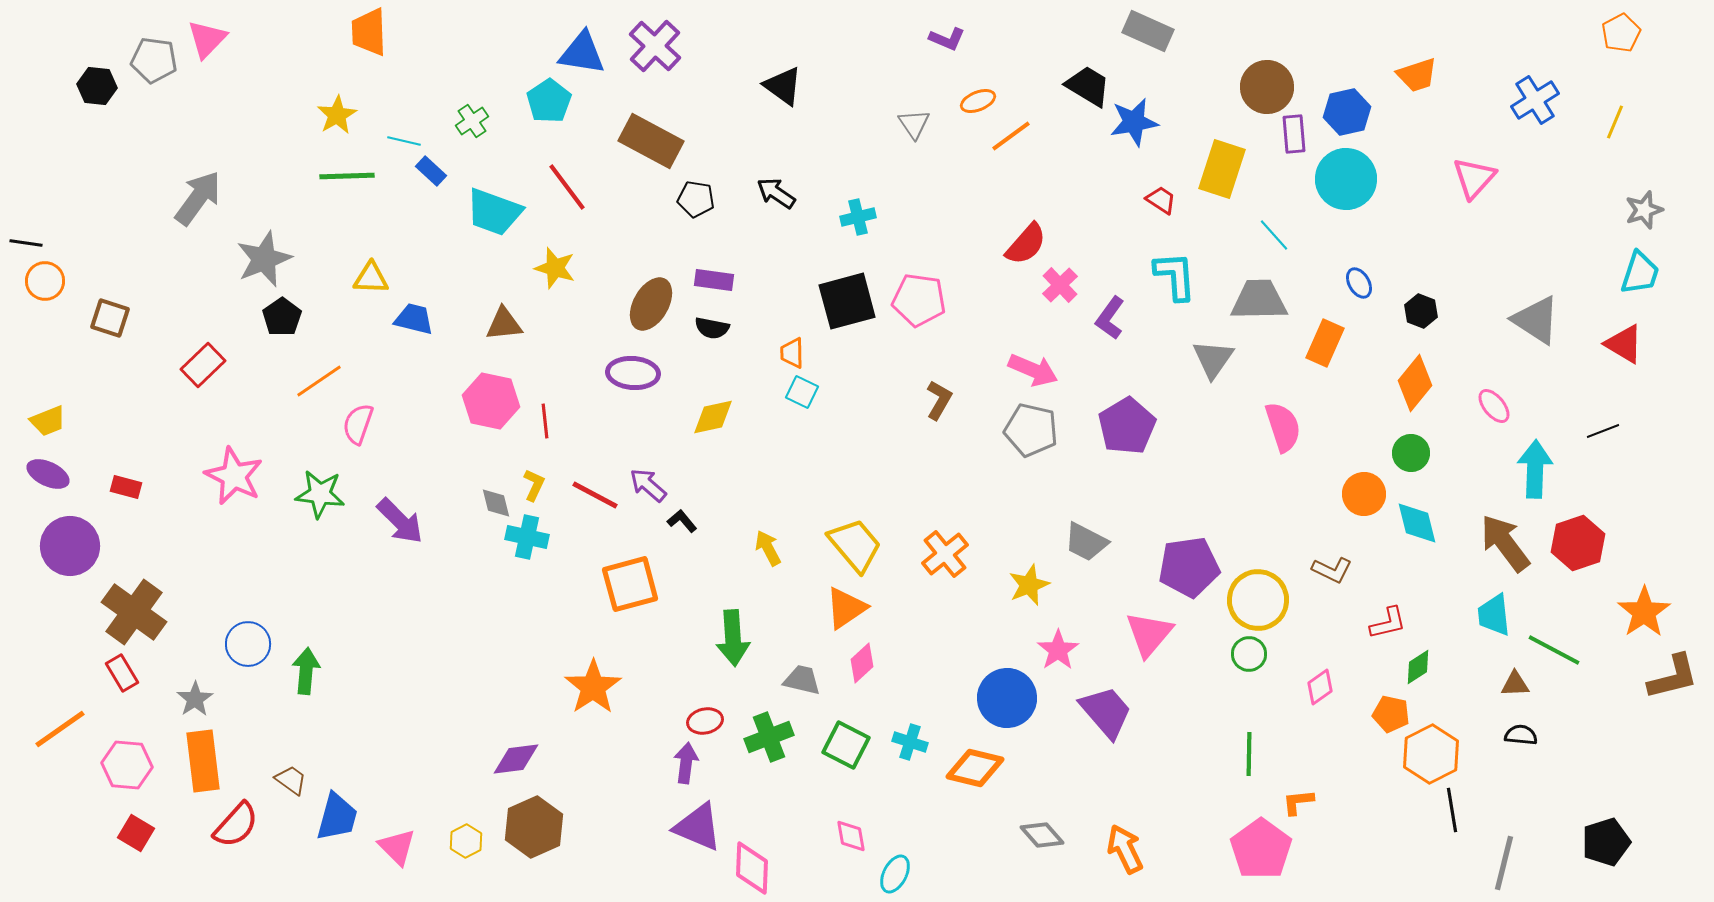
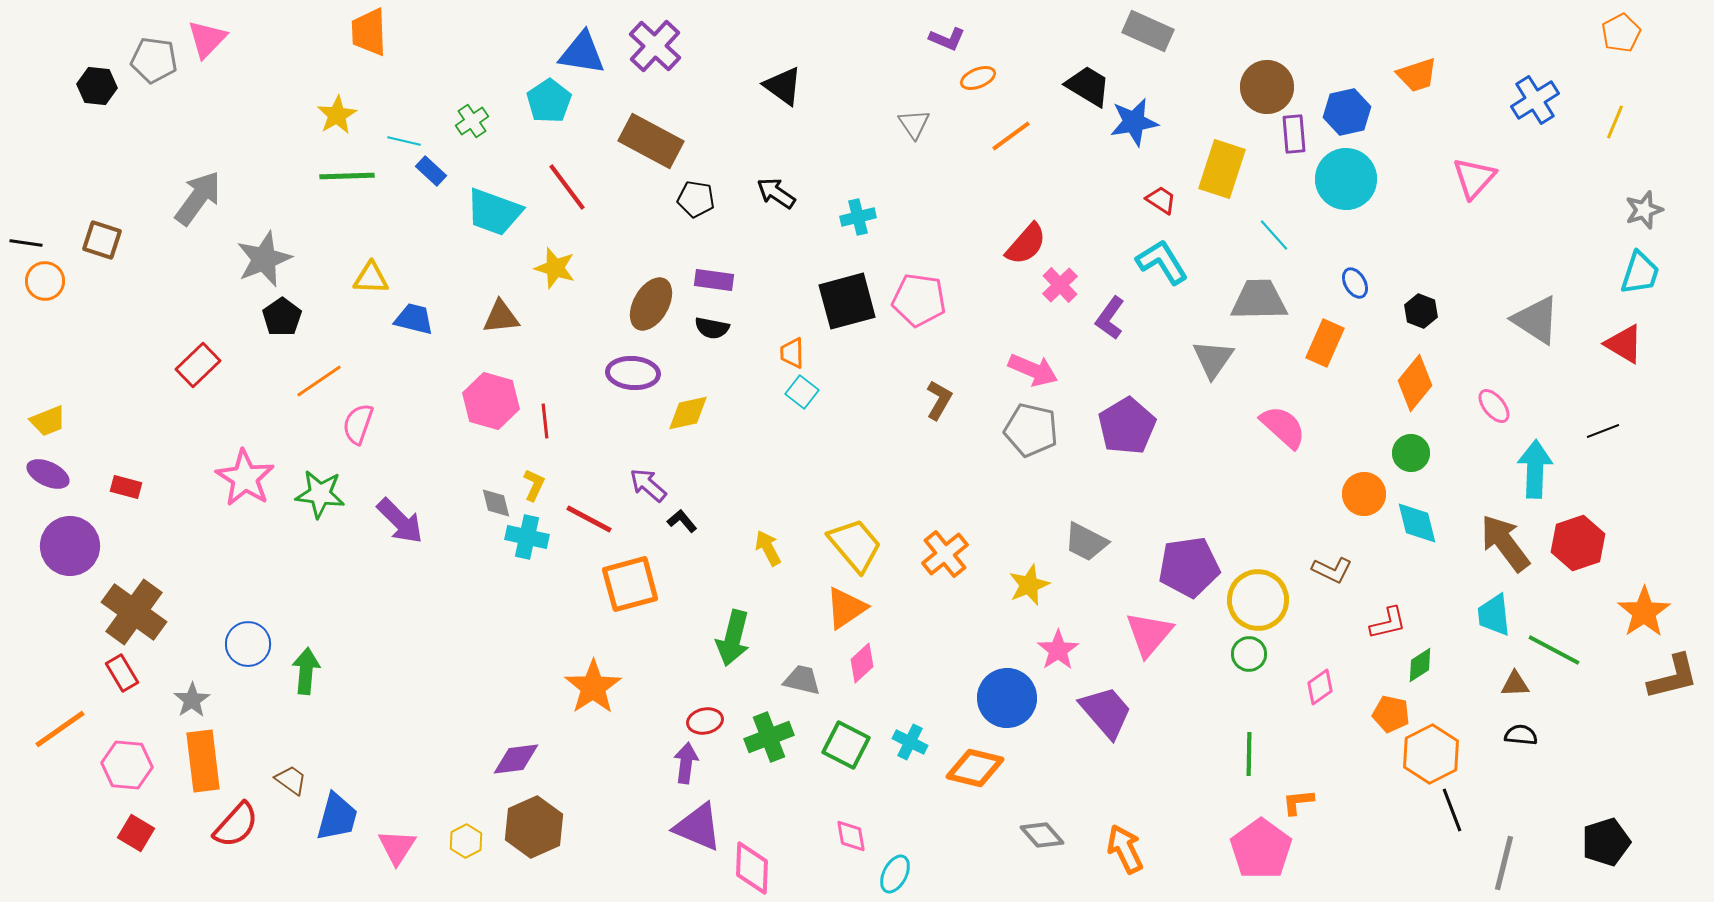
orange ellipse at (978, 101): moved 23 px up
cyan L-shape at (1175, 276): moved 13 px left, 14 px up; rotated 28 degrees counterclockwise
blue ellipse at (1359, 283): moved 4 px left
brown square at (110, 318): moved 8 px left, 78 px up
brown triangle at (504, 324): moved 3 px left, 7 px up
red rectangle at (203, 365): moved 5 px left
cyan square at (802, 392): rotated 12 degrees clockwise
pink hexagon at (491, 401): rotated 4 degrees clockwise
yellow diamond at (713, 417): moved 25 px left, 4 px up
pink semicircle at (1283, 427): rotated 30 degrees counterclockwise
pink star at (234, 476): moved 11 px right, 2 px down; rotated 6 degrees clockwise
red line at (595, 495): moved 6 px left, 24 px down
green arrow at (733, 638): rotated 18 degrees clockwise
green diamond at (1418, 667): moved 2 px right, 2 px up
gray star at (195, 699): moved 3 px left, 1 px down
cyan cross at (910, 742): rotated 8 degrees clockwise
black line at (1452, 810): rotated 12 degrees counterclockwise
pink triangle at (397, 847): rotated 18 degrees clockwise
